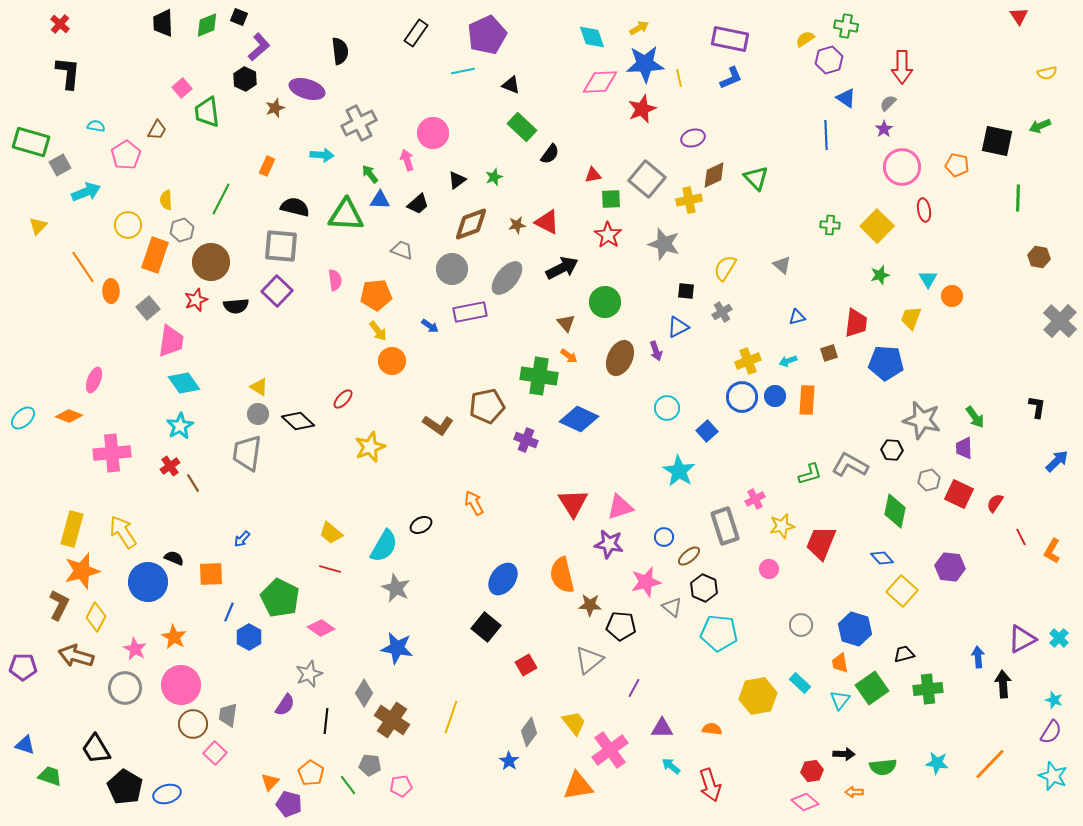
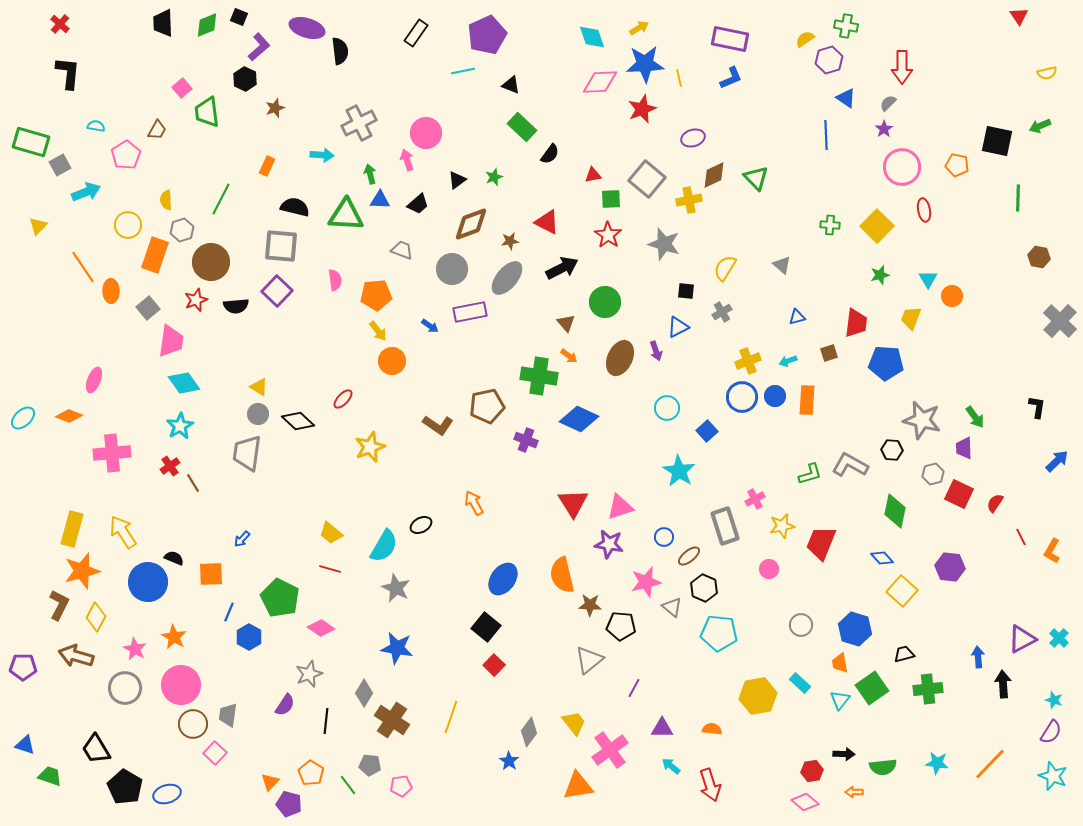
purple ellipse at (307, 89): moved 61 px up
pink circle at (433, 133): moved 7 px left
green arrow at (370, 174): rotated 24 degrees clockwise
brown star at (517, 225): moved 7 px left, 16 px down
gray hexagon at (929, 480): moved 4 px right, 6 px up
red square at (526, 665): moved 32 px left; rotated 15 degrees counterclockwise
